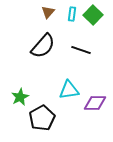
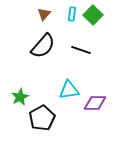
brown triangle: moved 4 px left, 2 px down
